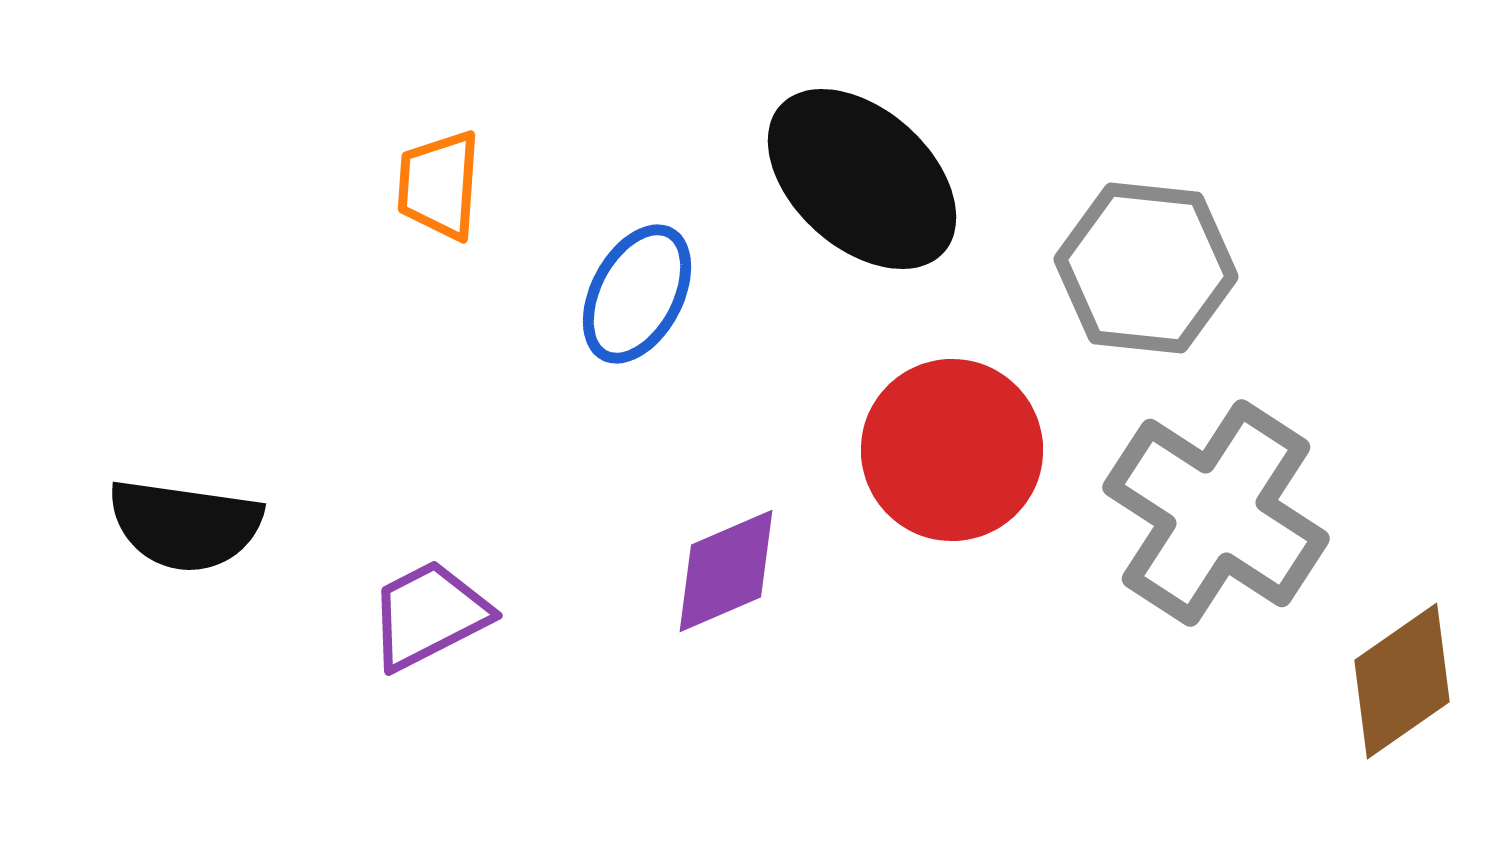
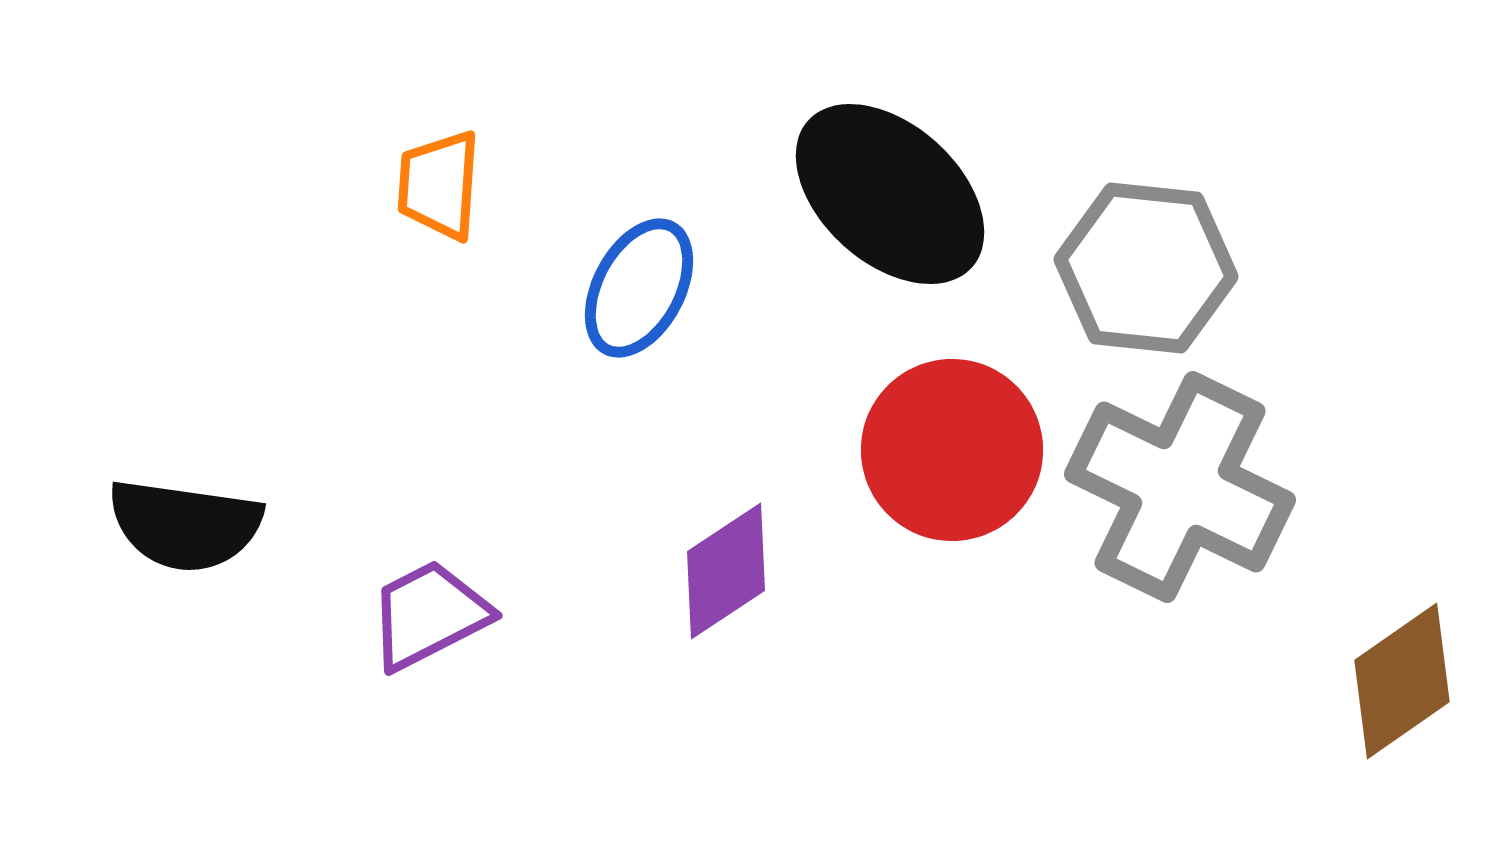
black ellipse: moved 28 px right, 15 px down
blue ellipse: moved 2 px right, 6 px up
gray cross: moved 36 px left, 26 px up; rotated 7 degrees counterclockwise
purple diamond: rotated 10 degrees counterclockwise
